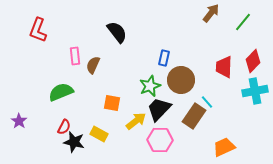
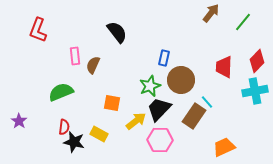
red diamond: moved 4 px right
red semicircle: rotated 21 degrees counterclockwise
